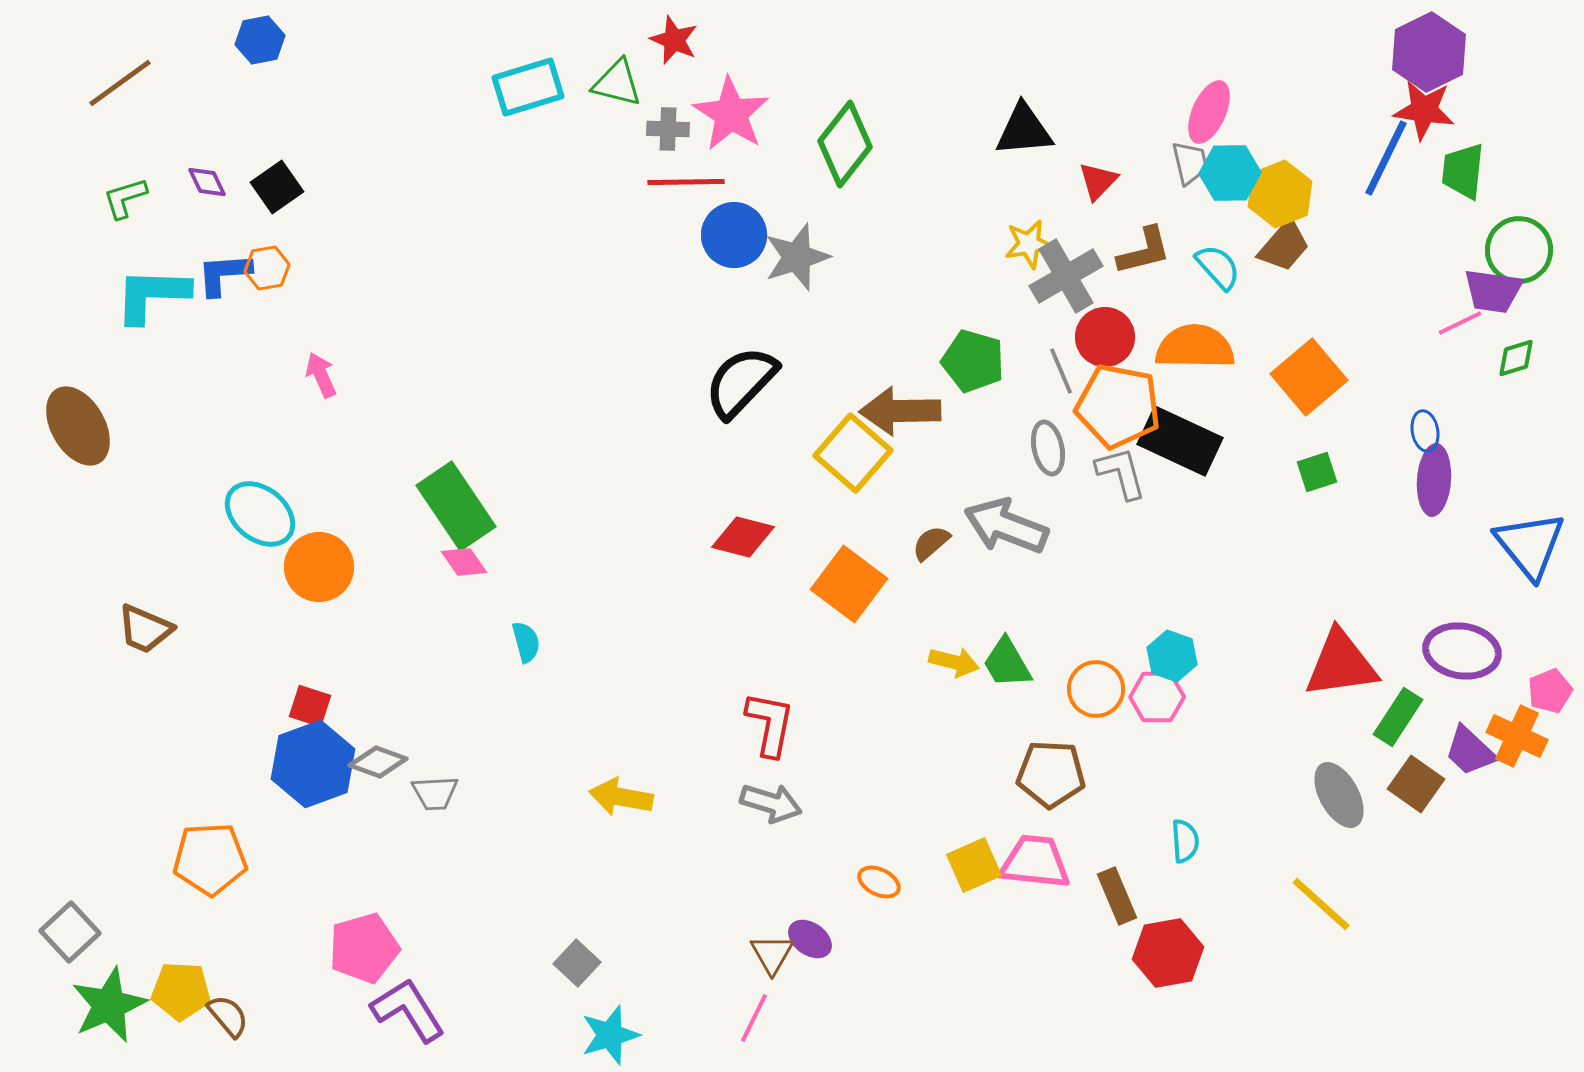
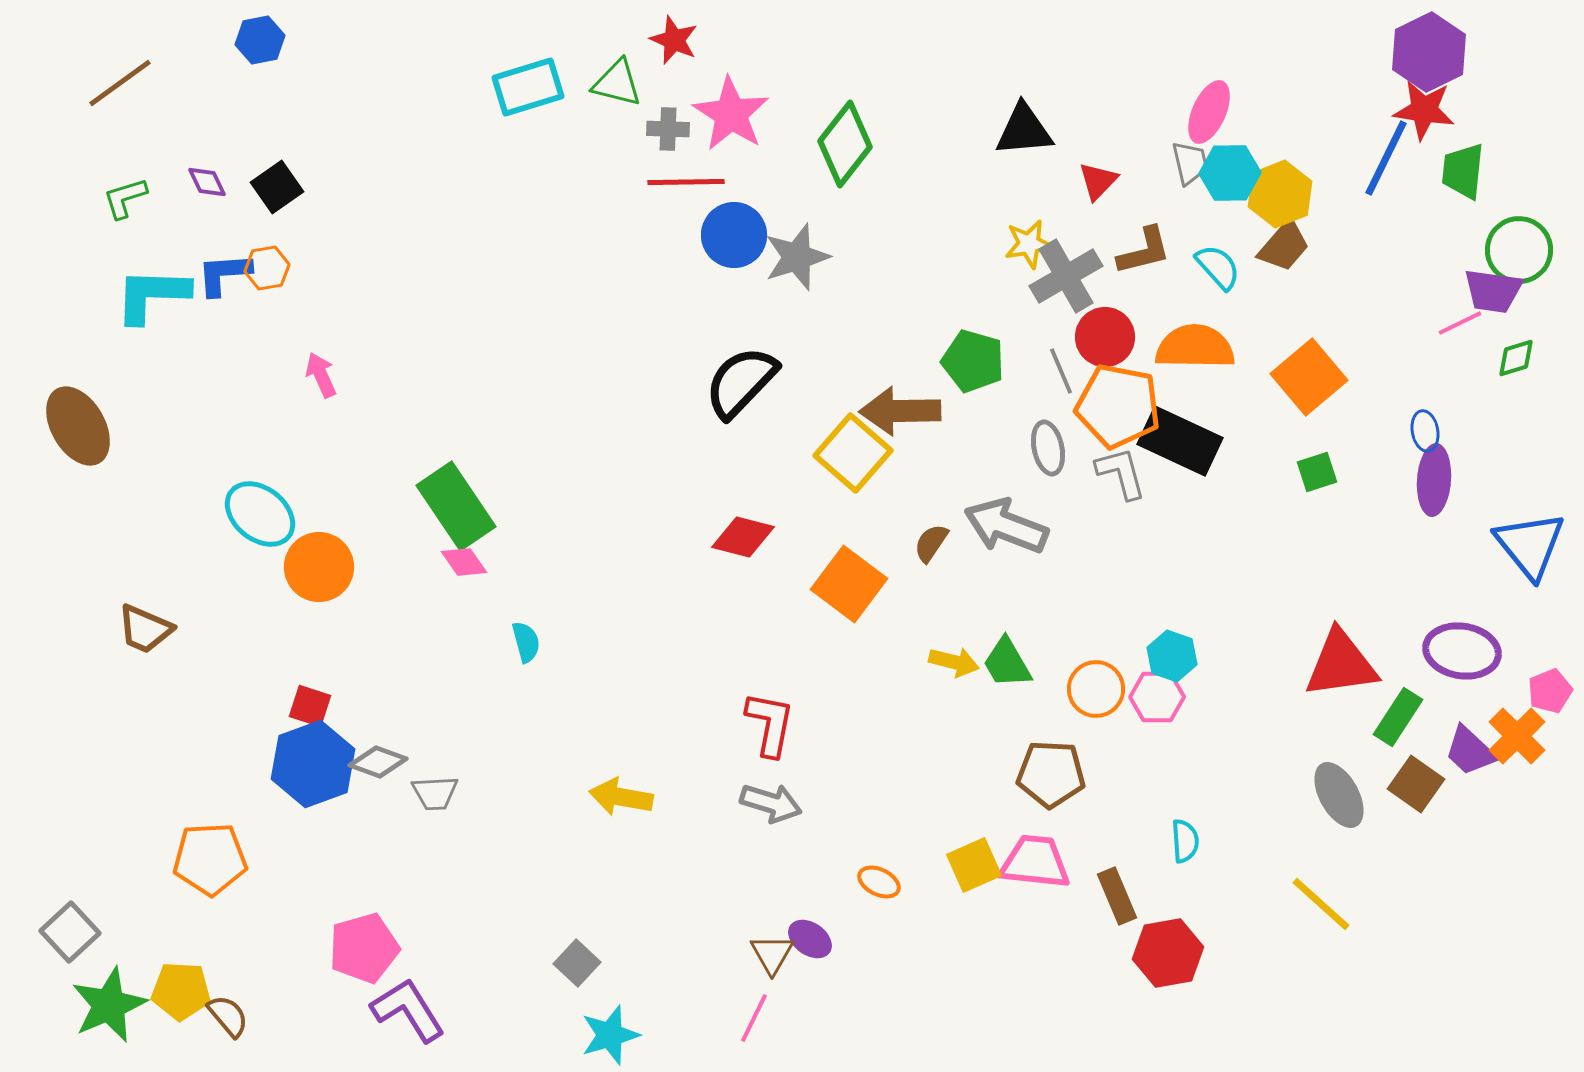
brown semicircle at (931, 543): rotated 15 degrees counterclockwise
orange cross at (1517, 736): rotated 20 degrees clockwise
